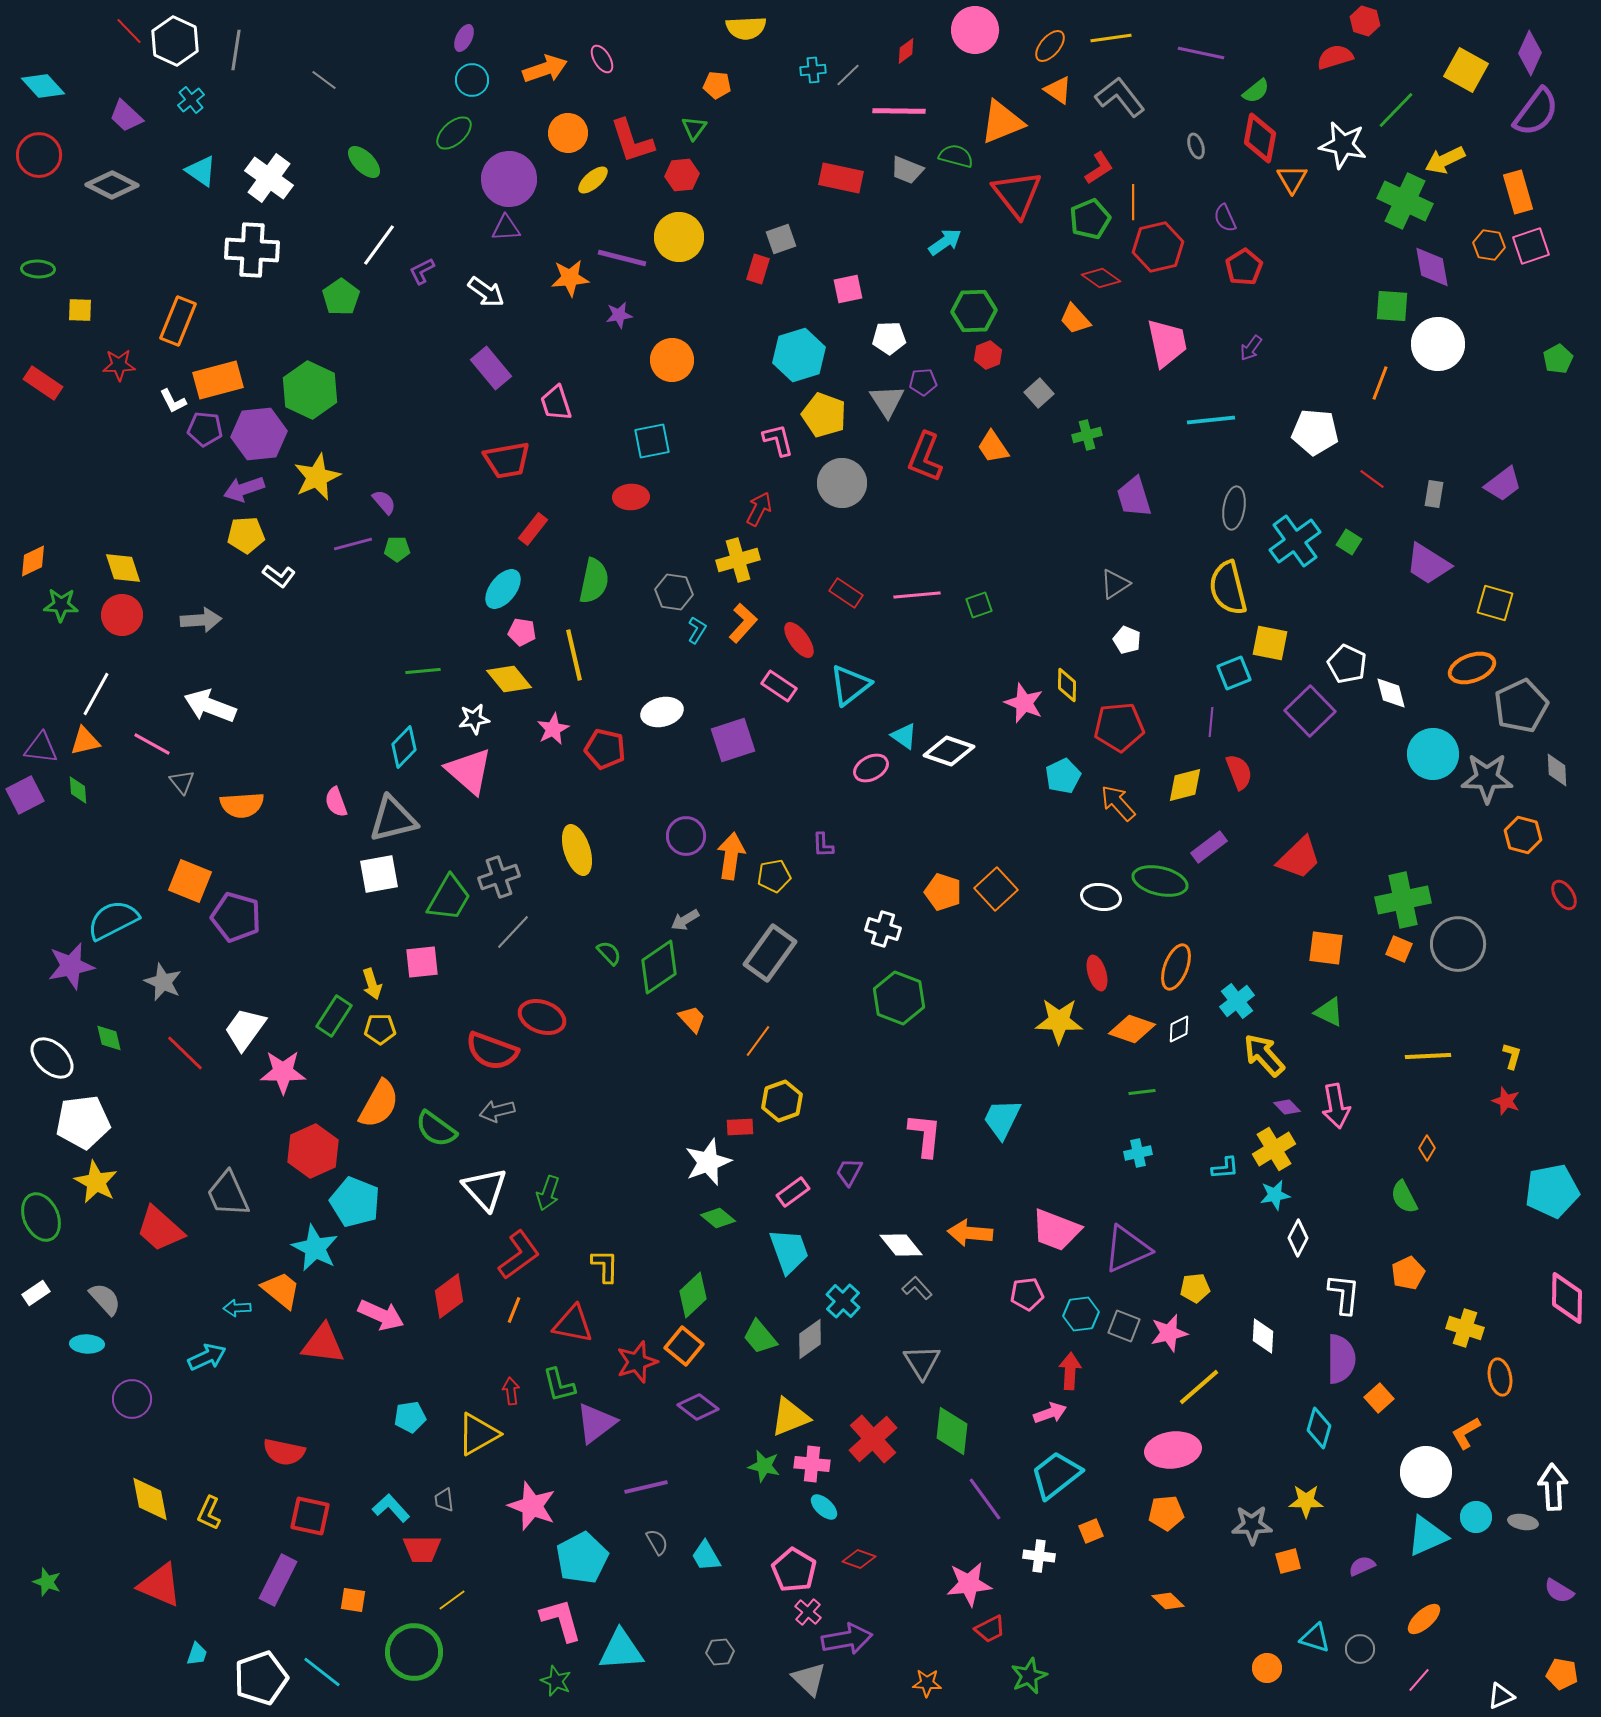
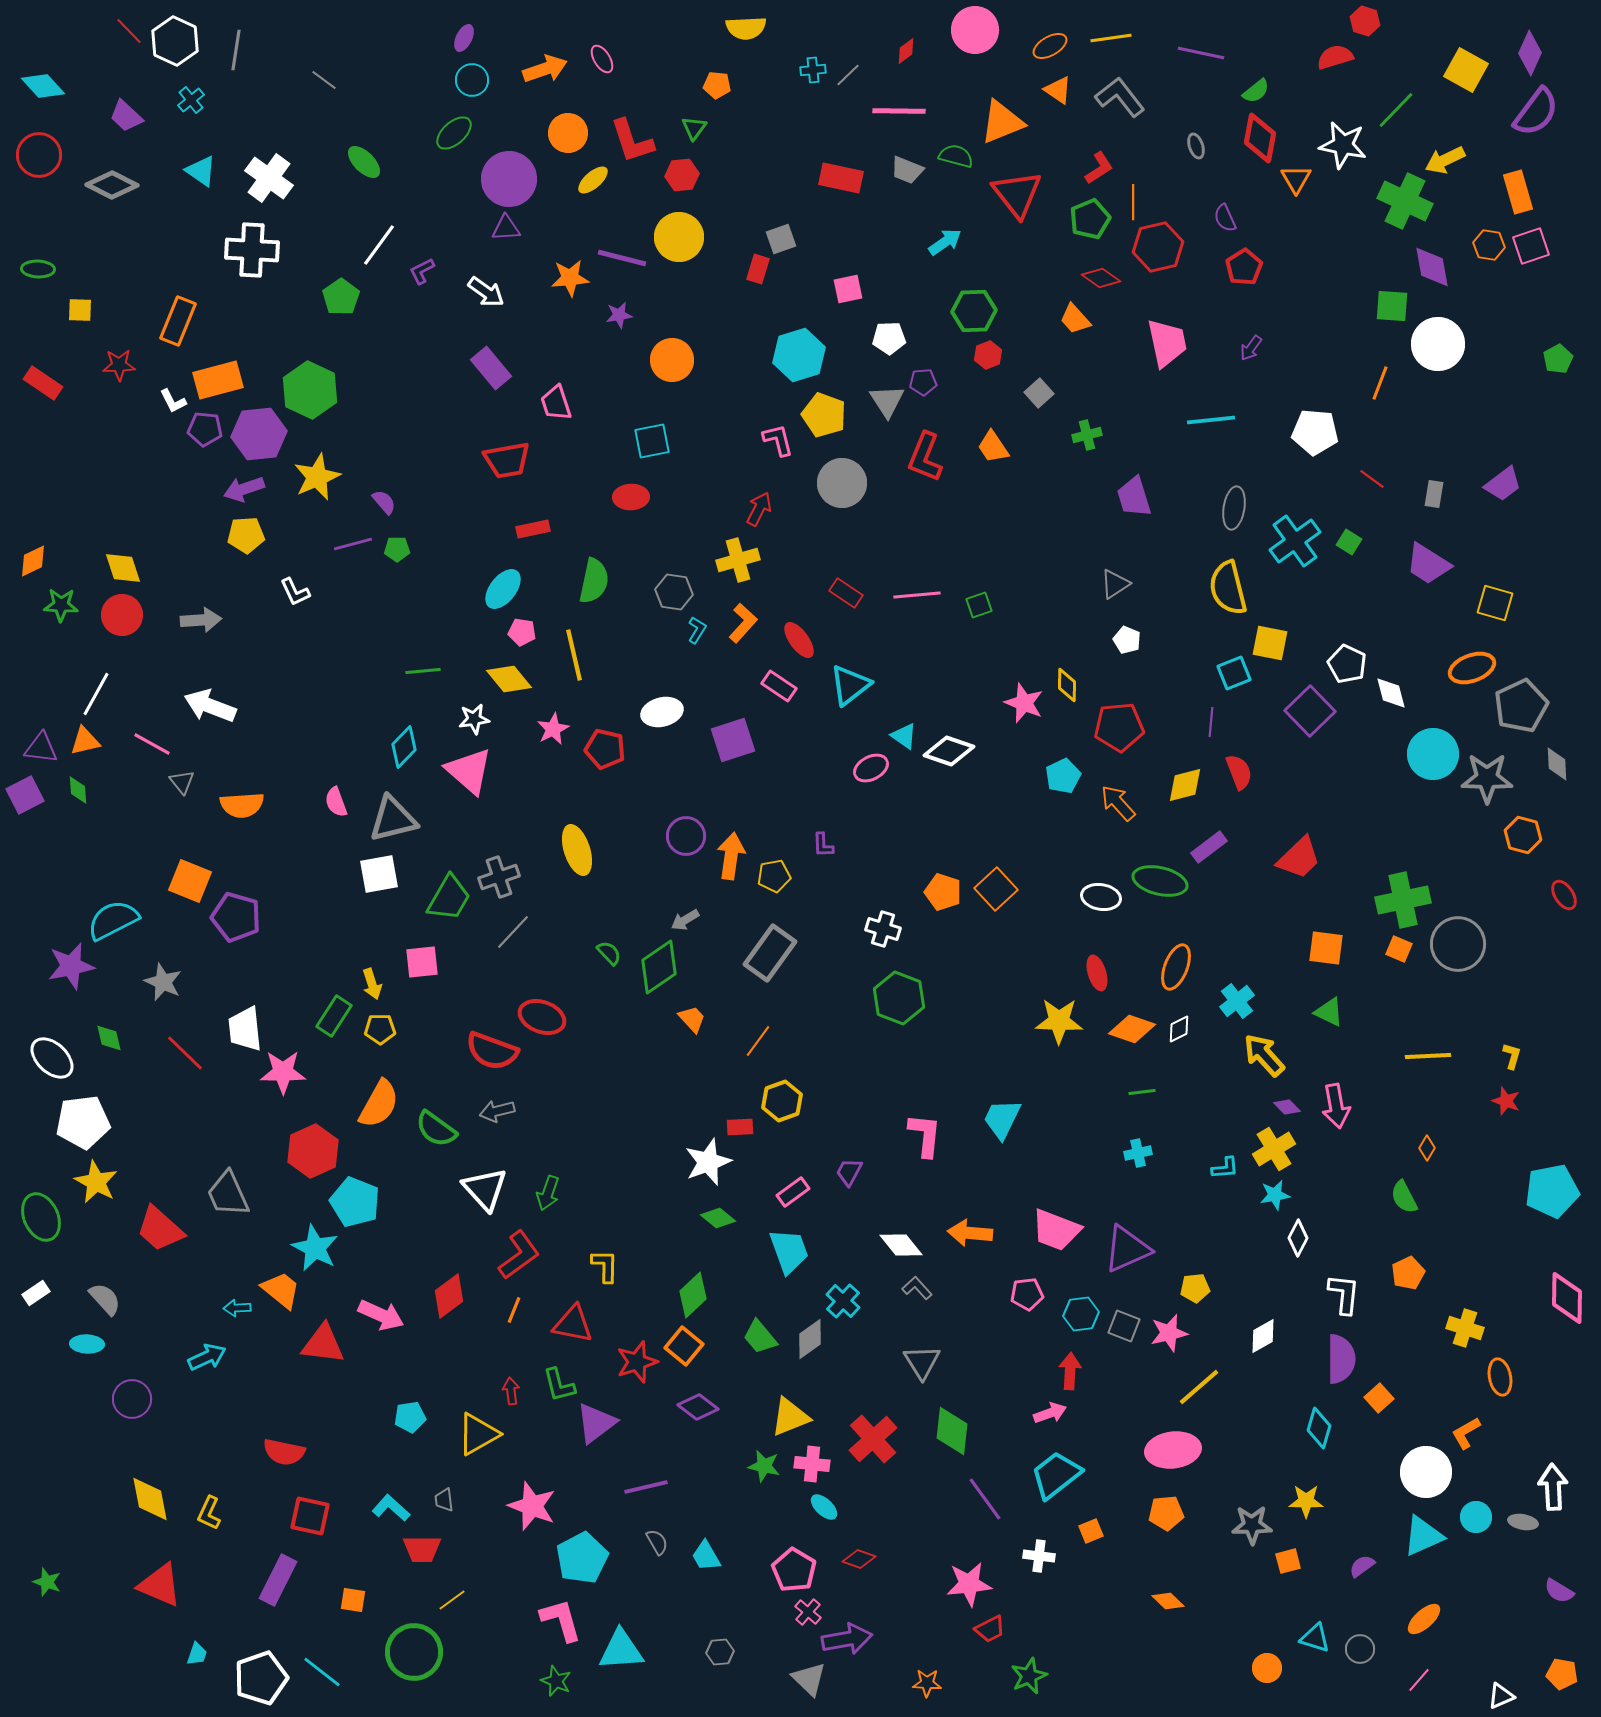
orange ellipse at (1050, 46): rotated 20 degrees clockwise
orange triangle at (1292, 179): moved 4 px right
red rectangle at (533, 529): rotated 40 degrees clockwise
white L-shape at (279, 576): moved 16 px right, 16 px down; rotated 28 degrees clockwise
gray diamond at (1557, 770): moved 6 px up
white trapezoid at (245, 1029): rotated 42 degrees counterclockwise
white diamond at (1263, 1336): rotated 57 degrees clockwise
cyan L-shape at (391, 1508): rotated 6 degrees counterclockwise
cyan triangle at (1427, 1536): moved 4 px left
purple semicircle at (1362, 1566): rotated 12 degrees counterclockwise
